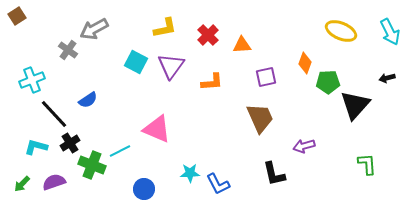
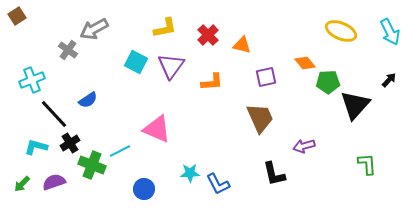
orange triangle: rotated 18 degrees clockwise
orange diamond: rotated 60 degrees counterclockwise
black arrow: moved 2 px right, 2 px down; rotated 147 degrees clockwise
